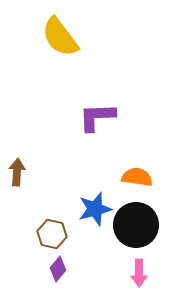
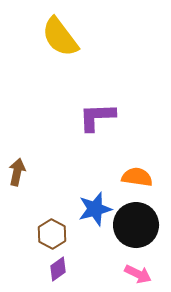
brown arrow: rotated 8 degrees clockwise
brown hexagon: rotated 16 degrees clockwise
purple diamond: rotated 15 degrees clockwise
pink arrow: moved 1 px left, 1 px down; rotated 64 degrees counterclockwise
